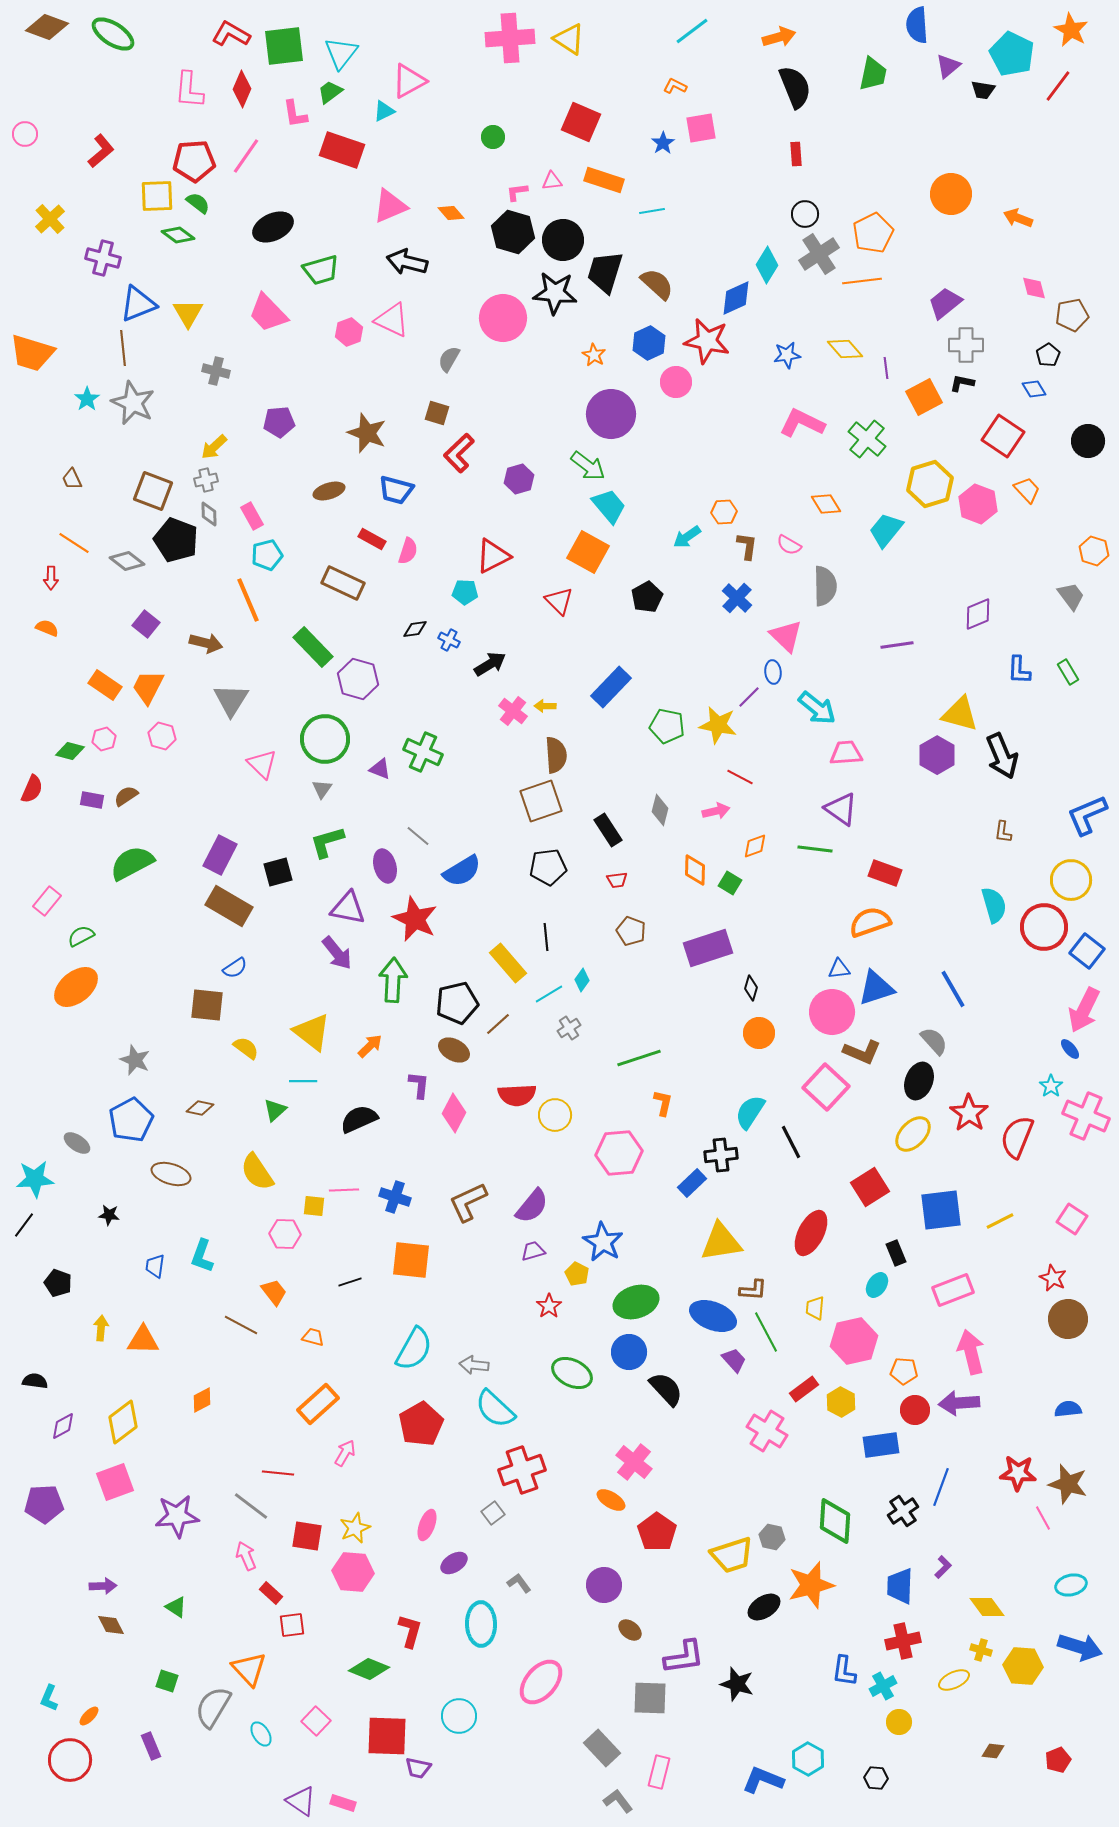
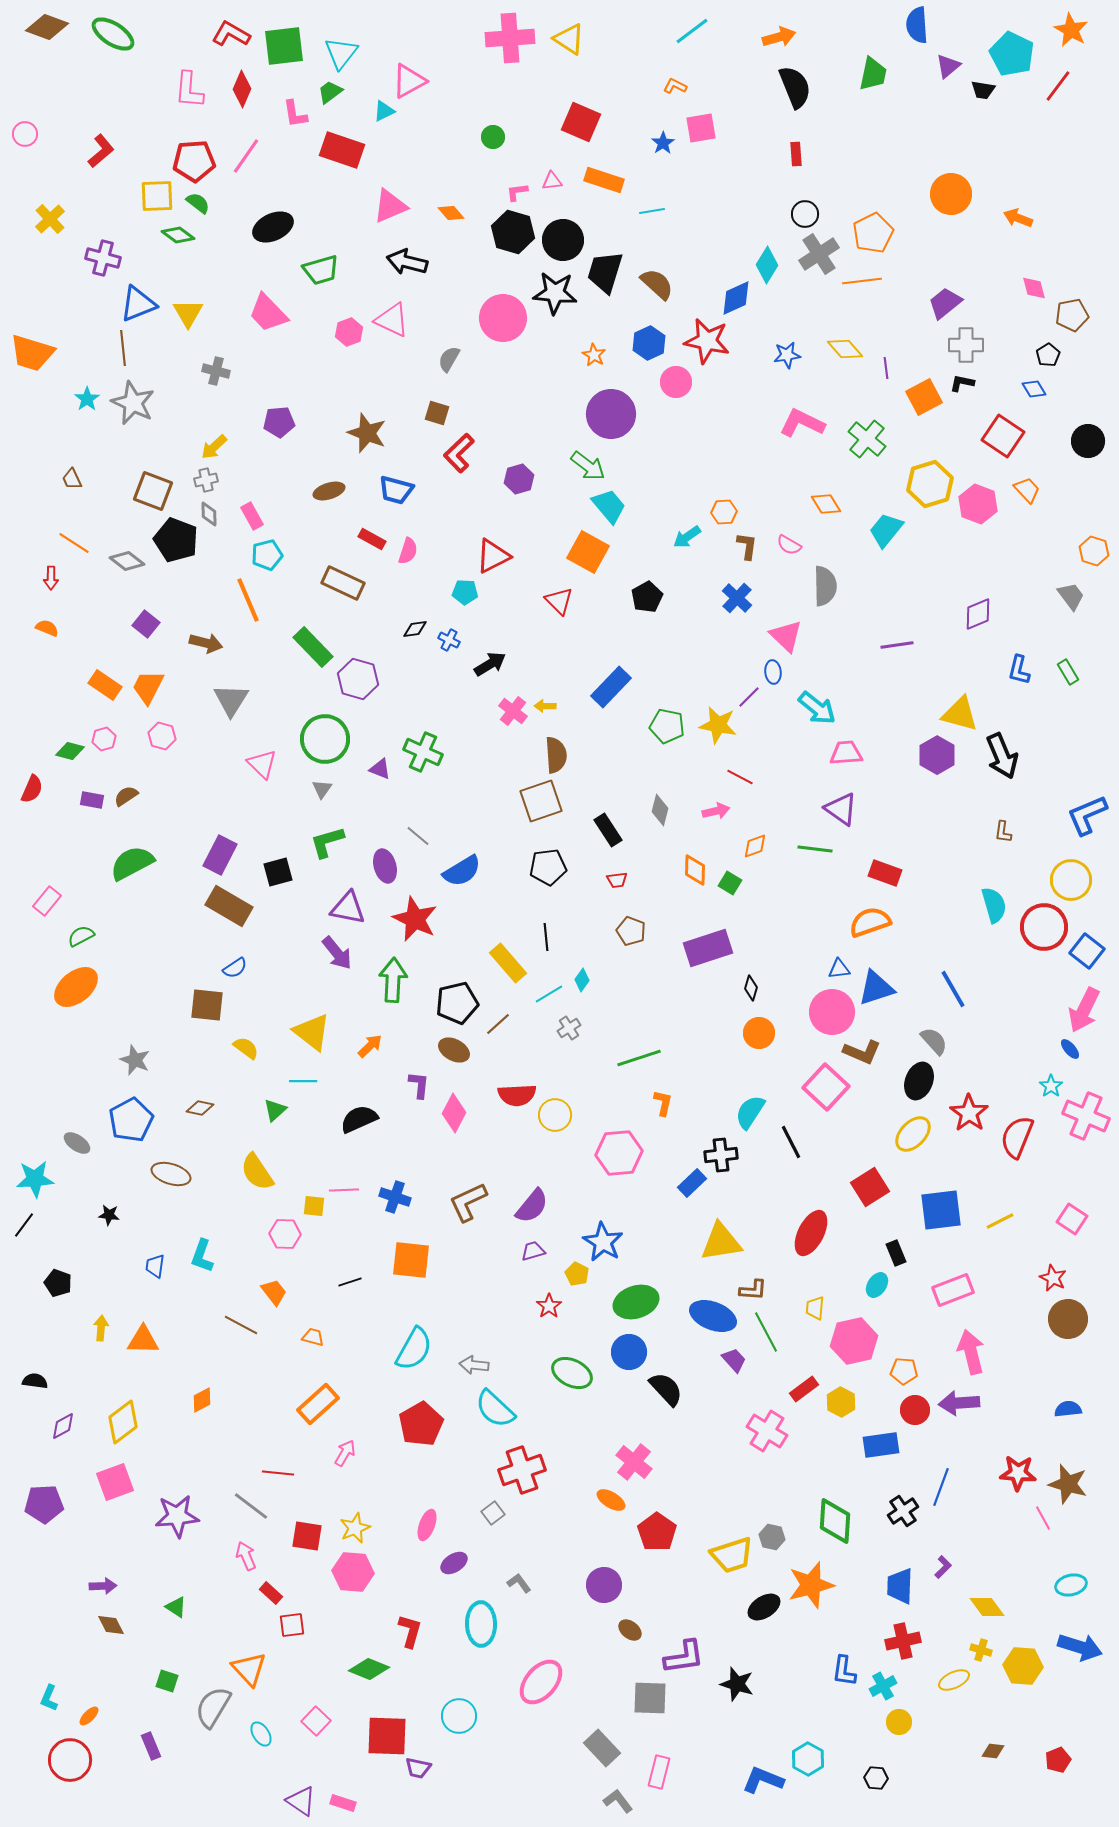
blue L-shape at (1019, 670): rotated 12 degrees clockwise
